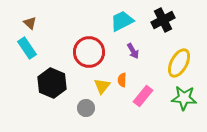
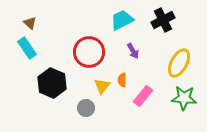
cyan trapezoid: moved 1 px up
